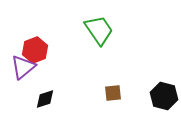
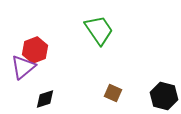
brown square: rotated 30 degrees clockwise
